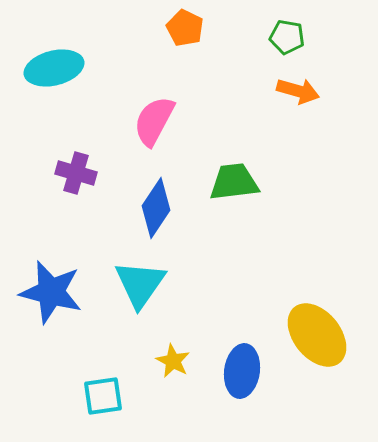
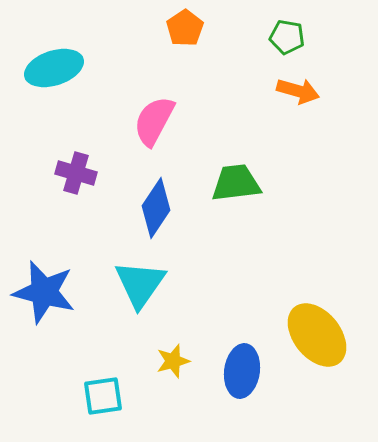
orange pentagon: rotated 12 degrees clockwise
cyan ellipse: rotated 4 degrees counterclockwise
green trapezoid: moved 2 px right, 1 px down
blue star: moved 7 px left
yellow star: rotated 28 degrees clockwise
